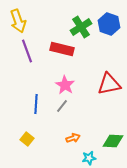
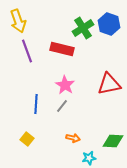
green cross: moved 2 px right, 1 px down
orange arrow: rotated 32 degrees clockwise
